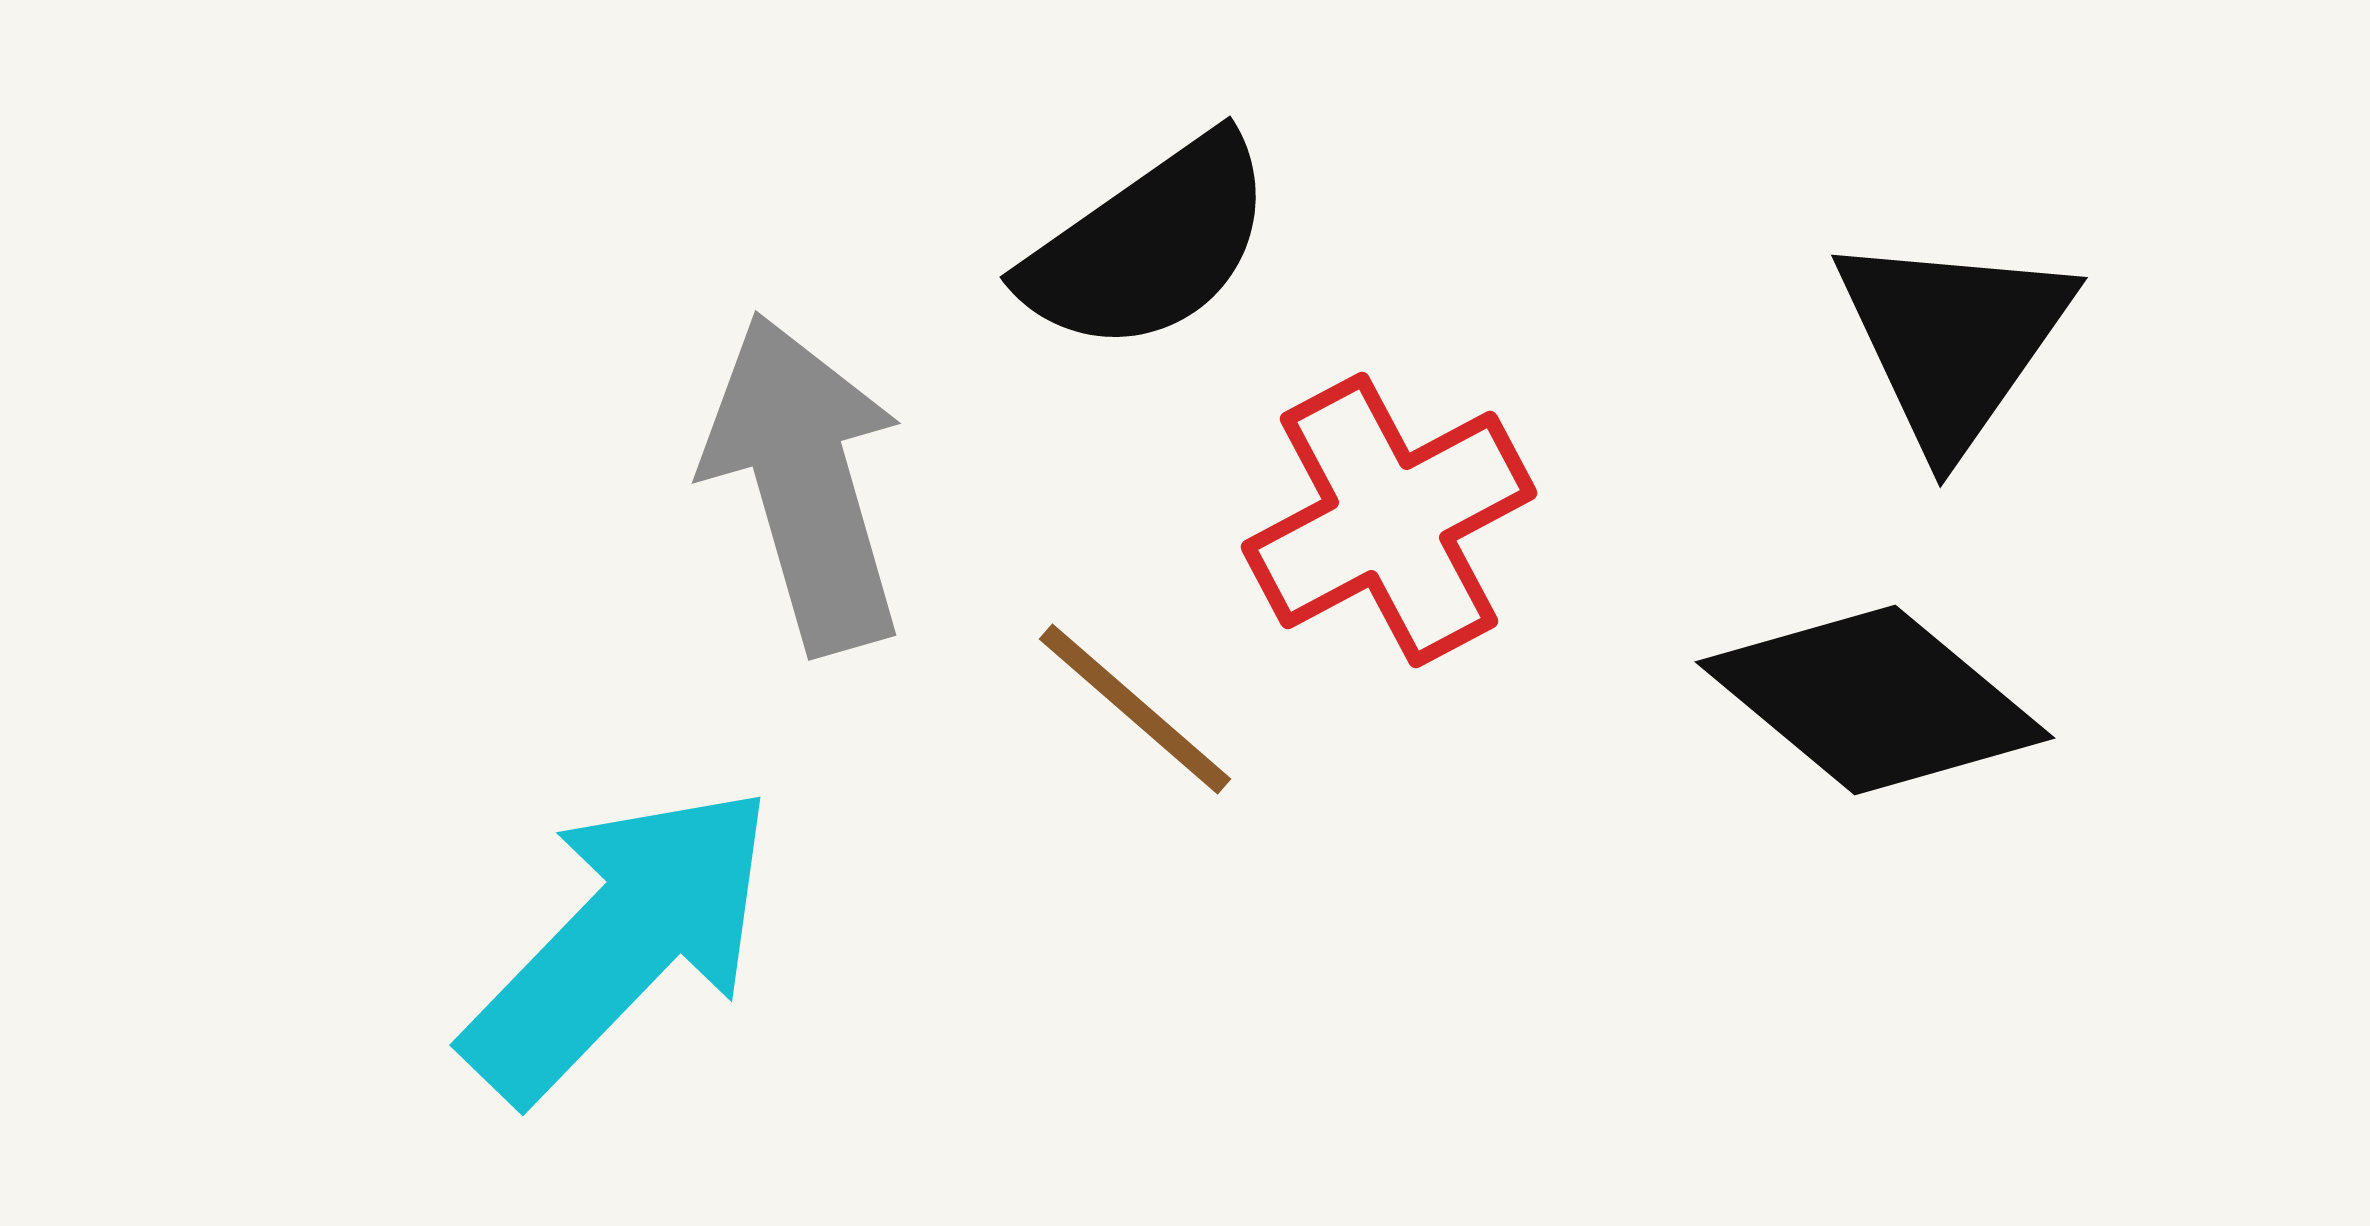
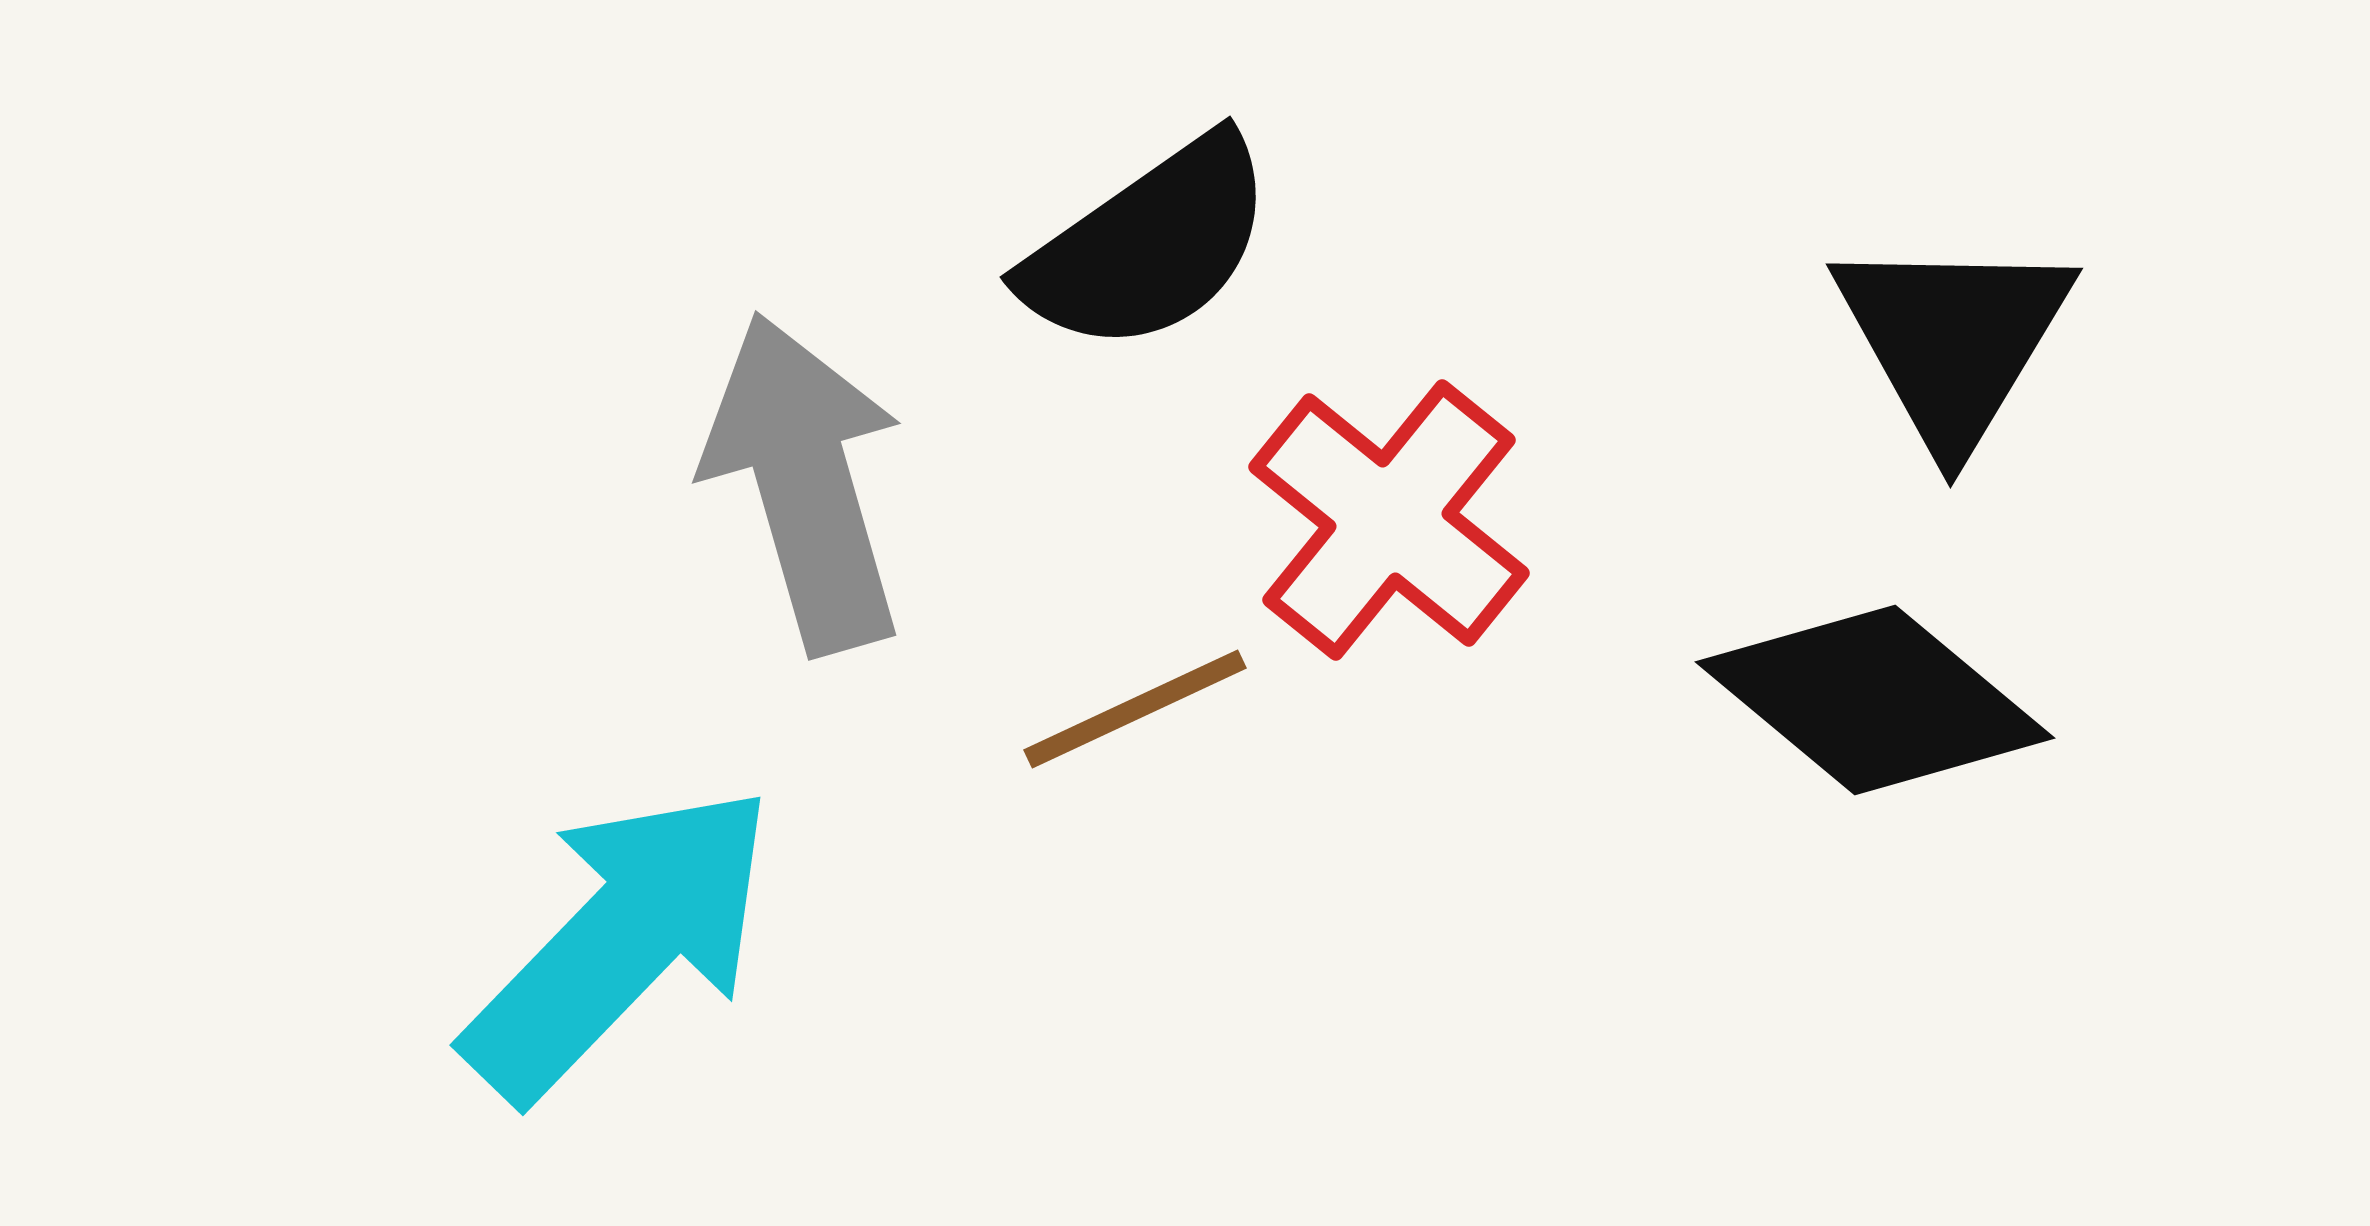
black triangle: rotated 4 degrees counterclockwise
red cross: rotated 23 degrees counterclockwise
brown line: rotated 66 degrees counterclockwise
